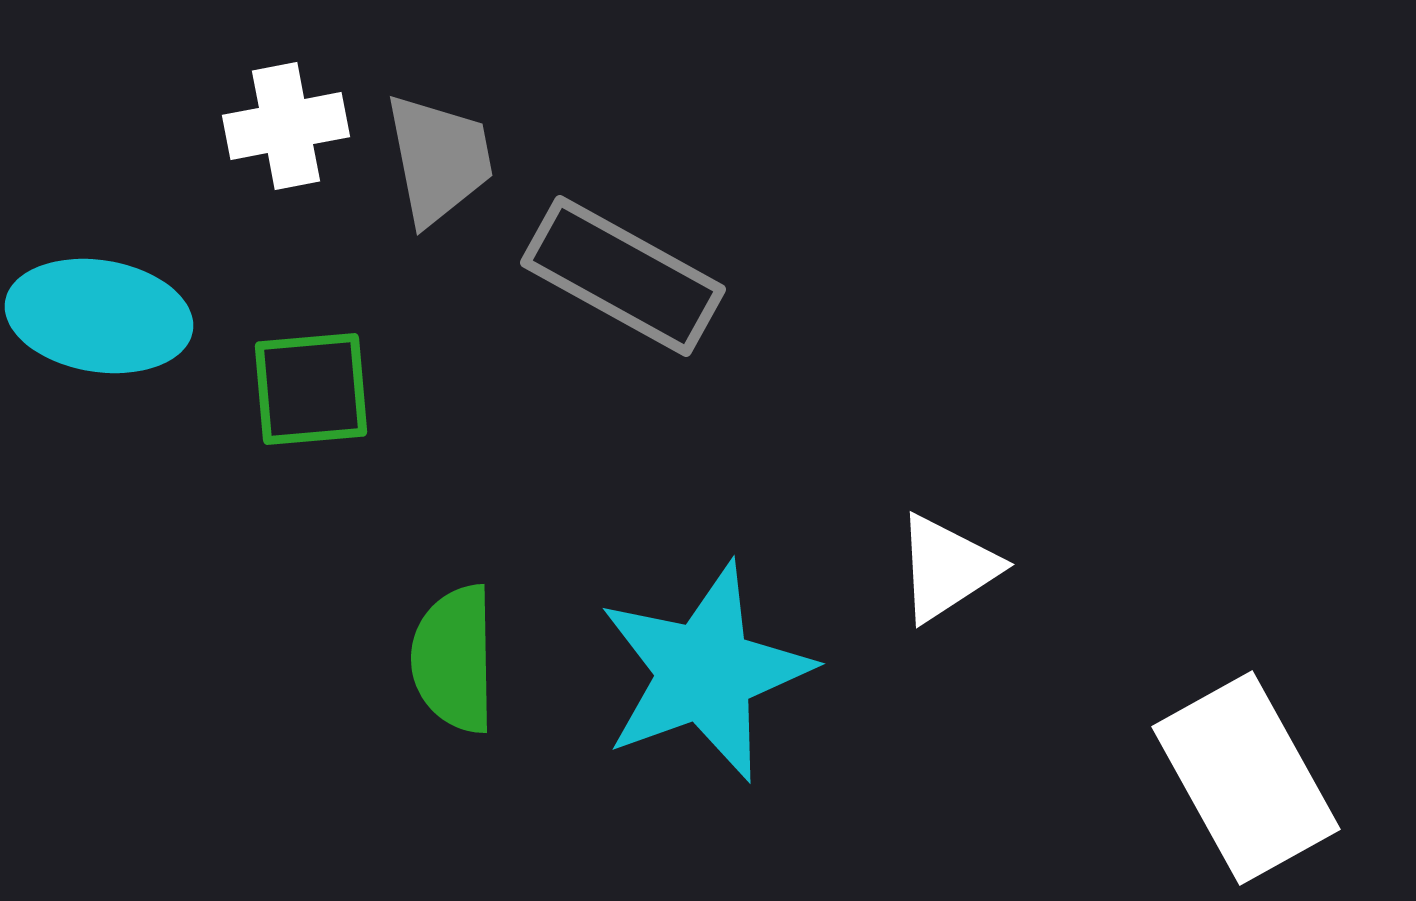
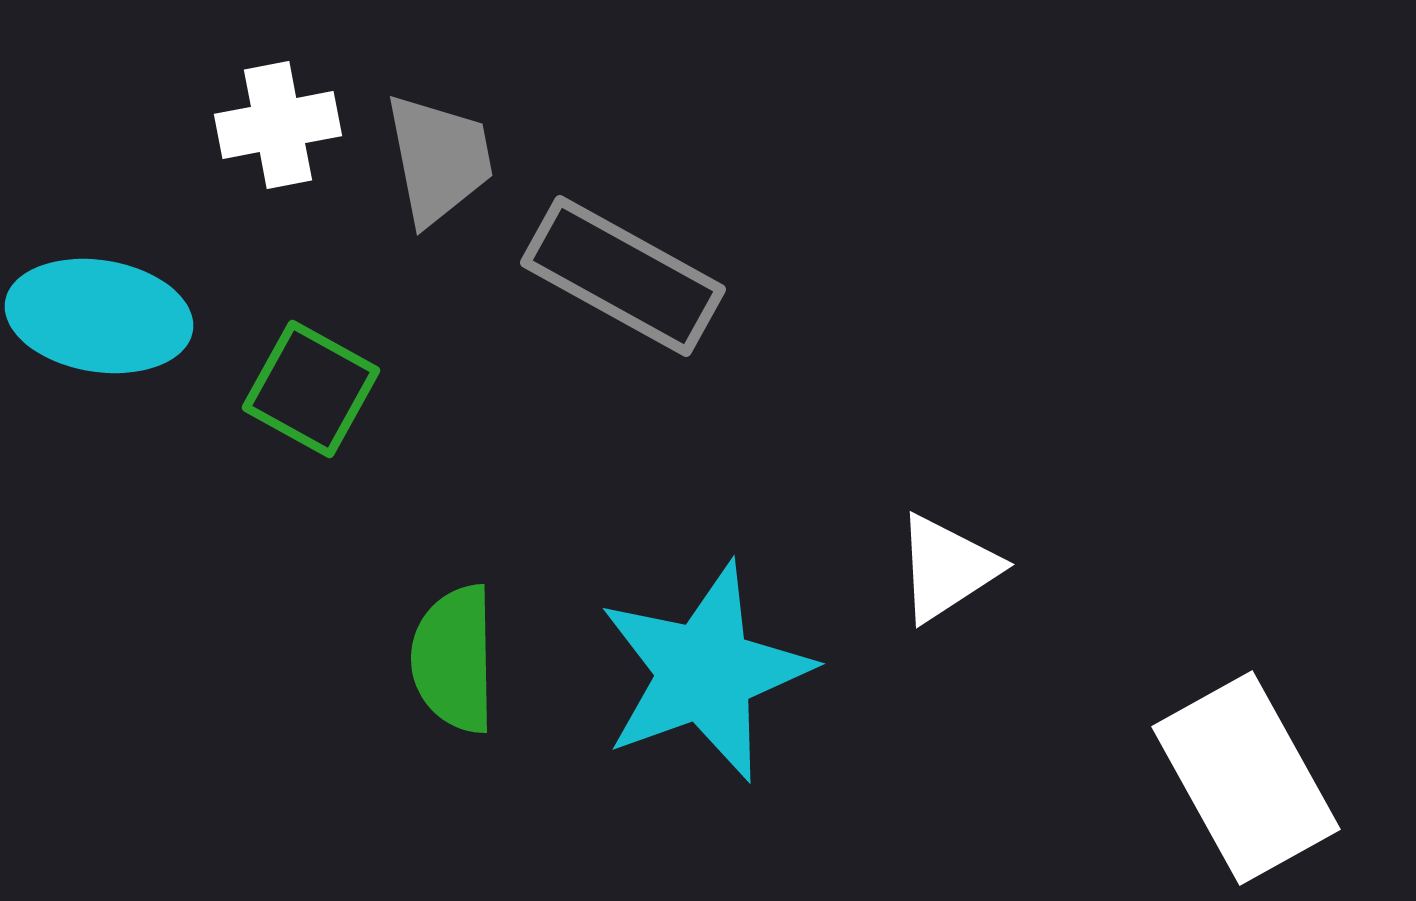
white cross: moved 8 px left, 1 px up
green square: rotated 34 degrees clockwise
